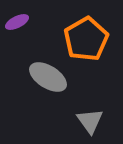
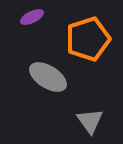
purple ellipse: moved 15 px right, 5 px up
orange pentagon: moved 2 px right; rotated 12 degrees clockwise
